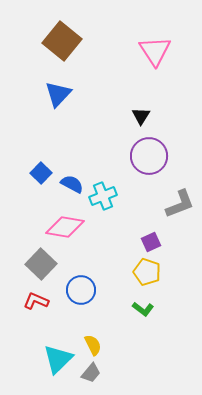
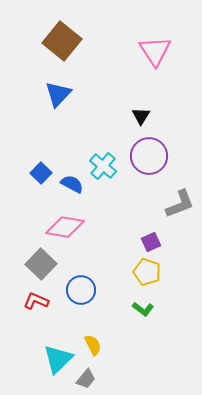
cyan cross: moved 30 px up; rotated 28 degrees counterclockwise
gray trapezoid: moved 5 px left, 6 px down
